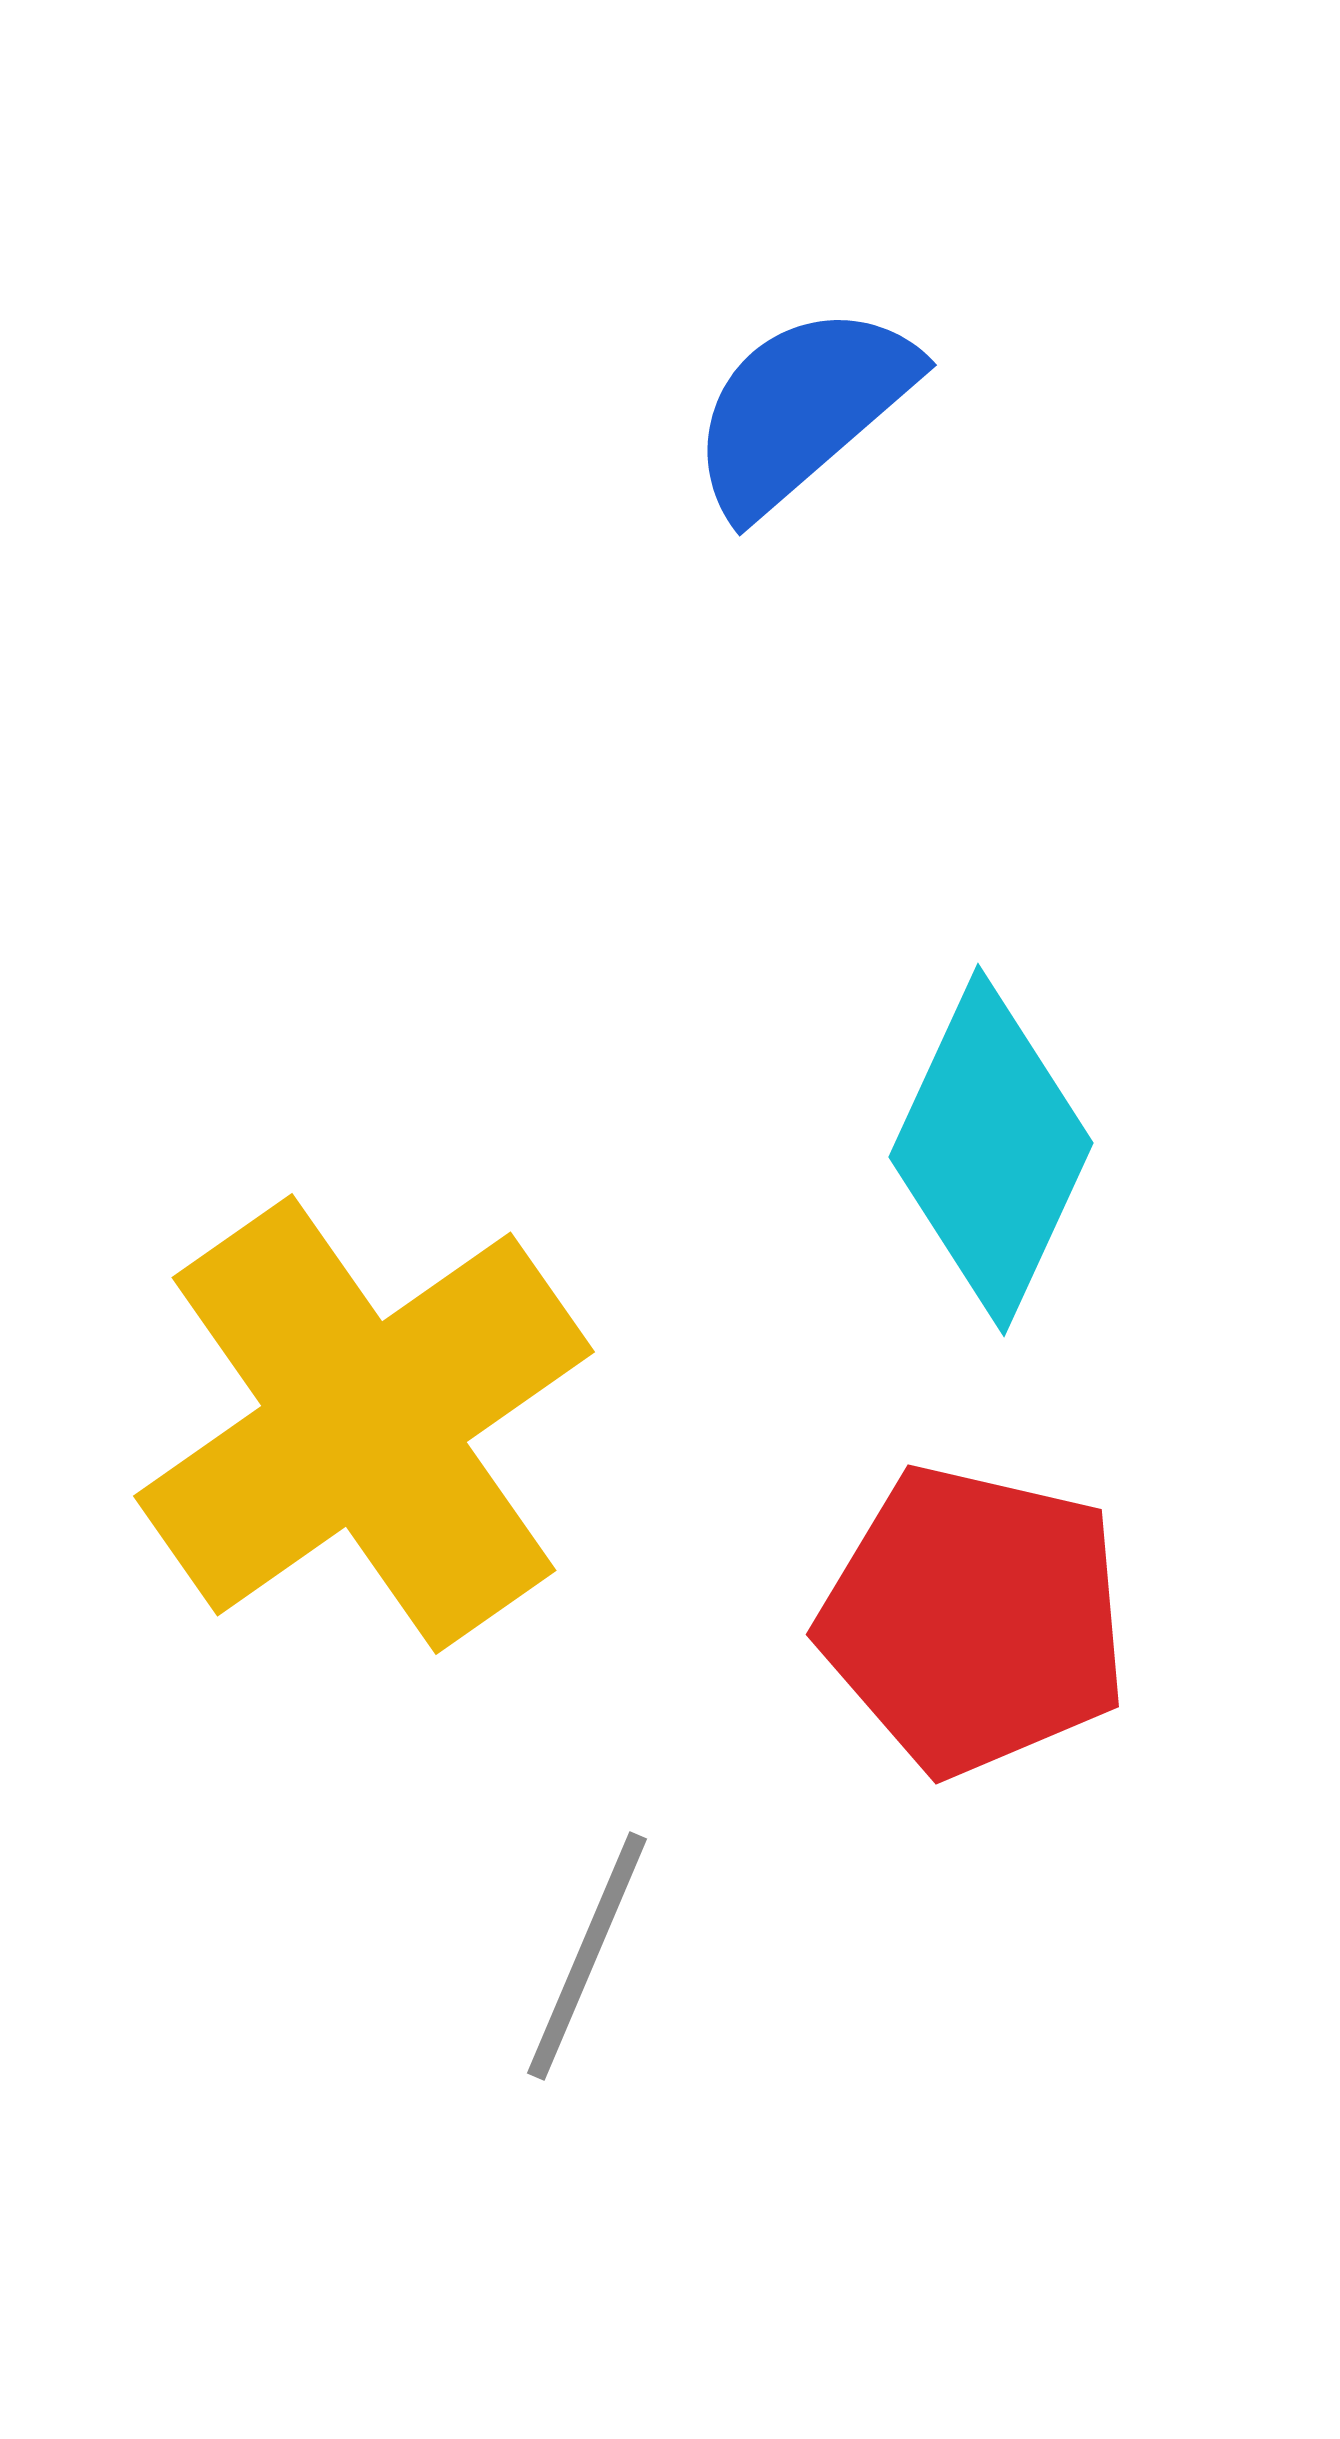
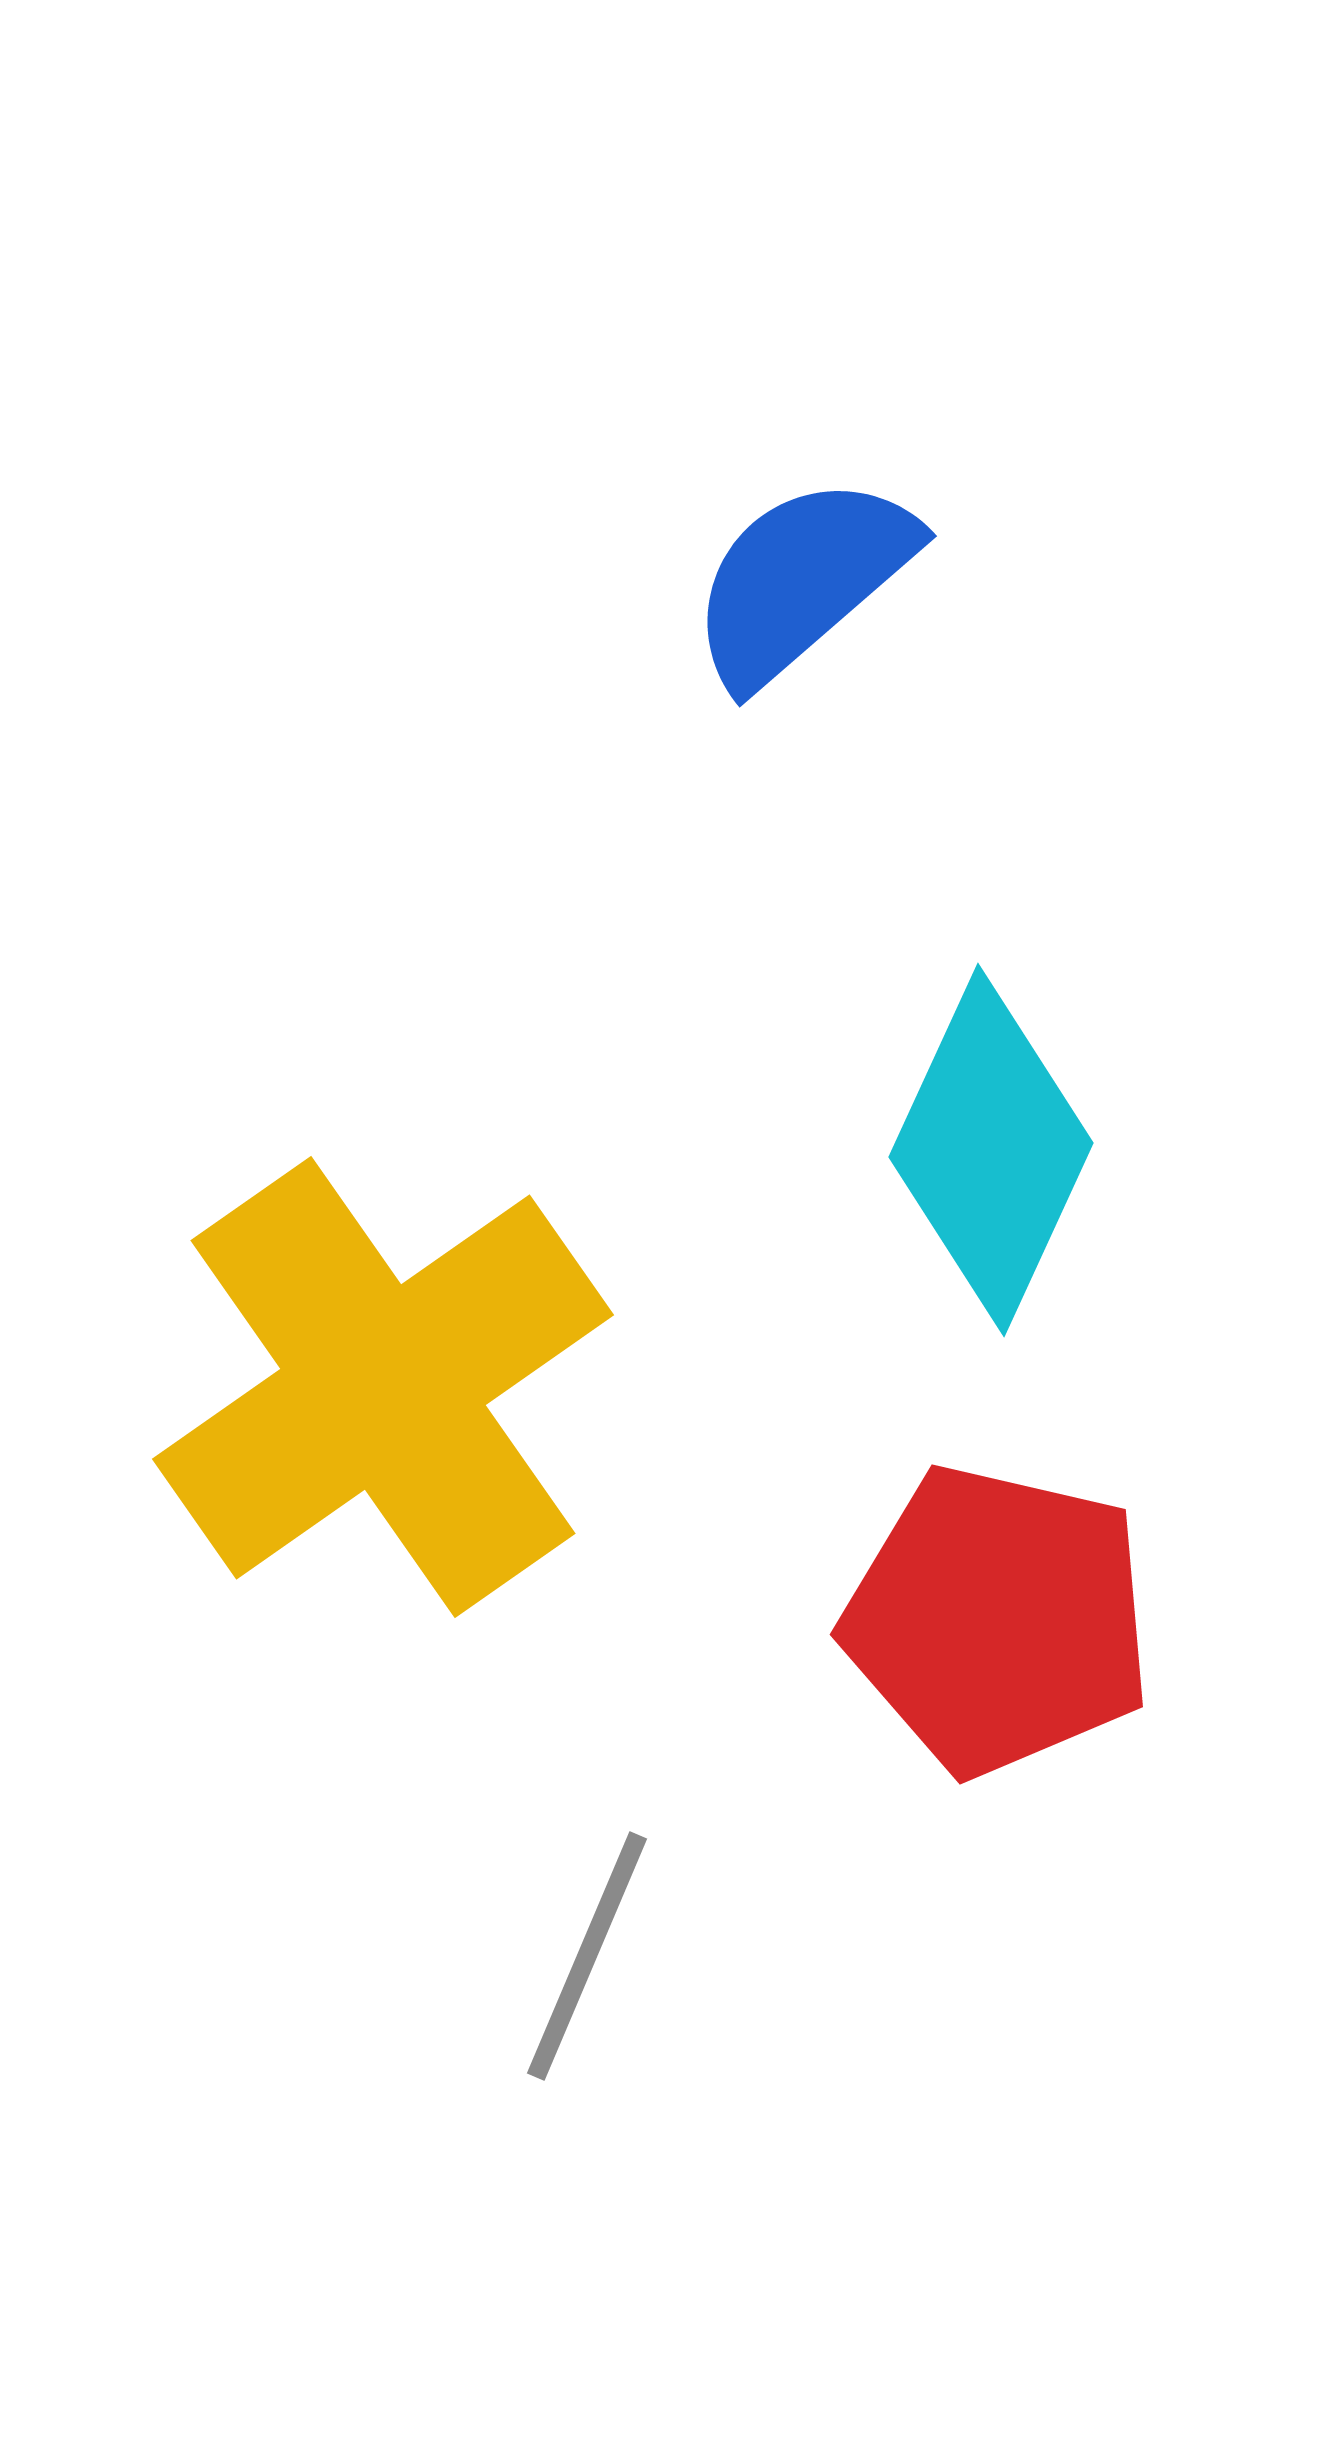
blue semicircle: moved 171 px down
yellow cross: moved 19 px right, 37 px up
red pentagon: moved 24 px right
